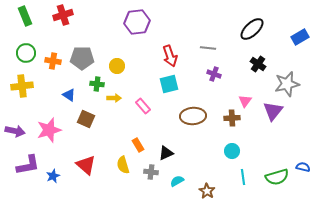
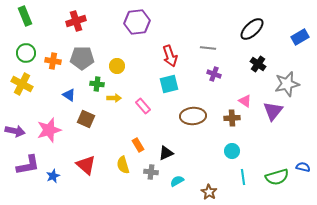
red cross: moved 13 px right, 6 px down
yellow cross: moved 2 px up; rotated 35 degrees clockwise
pink triangle: rotated 32 degrees counterclockwise
brown star: moved 2 px right, 1 px down
